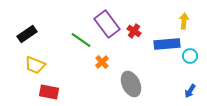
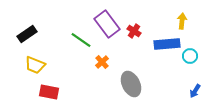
yellow arrow: moved 2 px left
blue arrow: moved 5 px right
